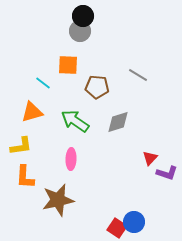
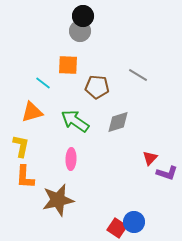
yellow L-shape: rotated 70 degrees counterclockwise
